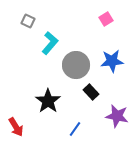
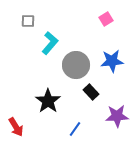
gray square: rotated 24 degrees counterclockwise
purple star: rotated 15 degrees counterclockwise
